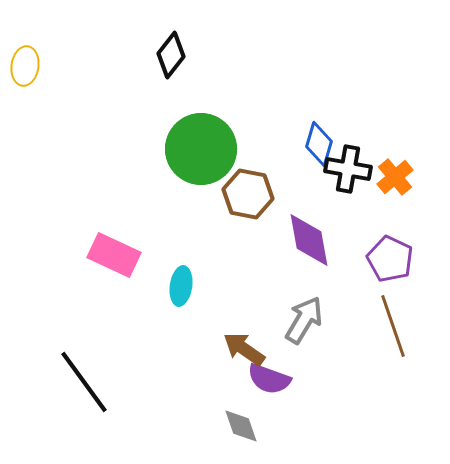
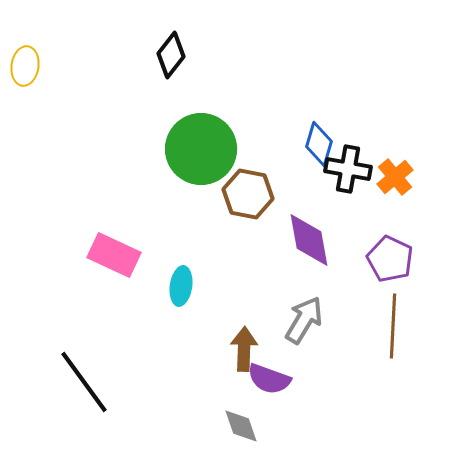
brown line: rotated 22 degrees clockwise
brown arrow: rotated 57 degrees clockwise
